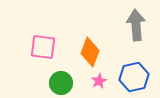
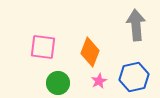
green circle: moved 3 px left
